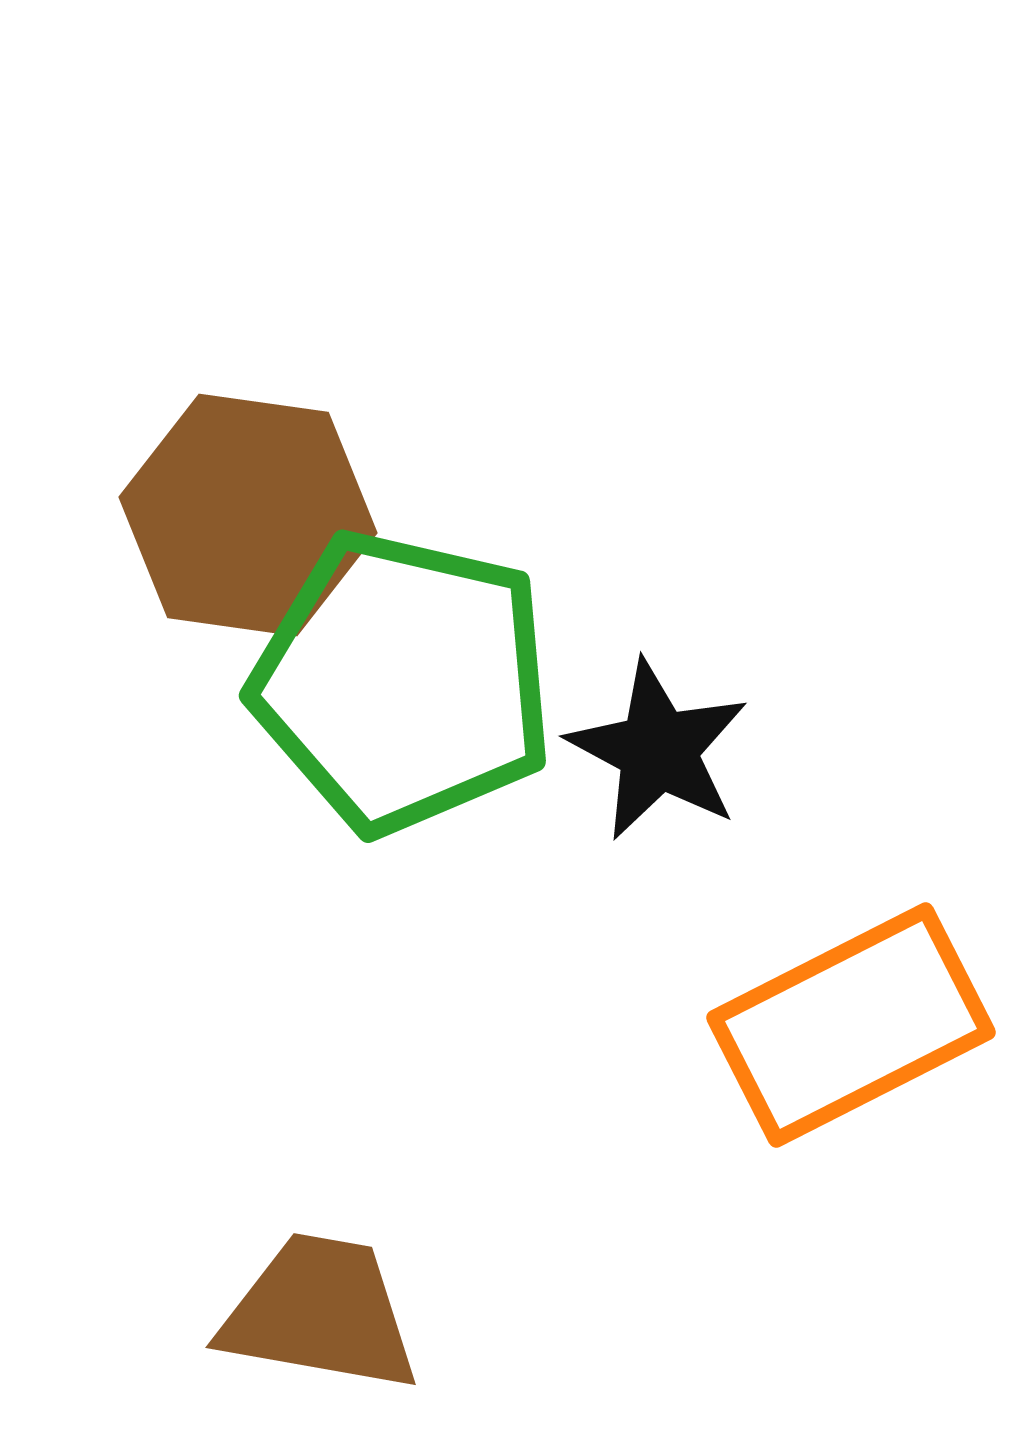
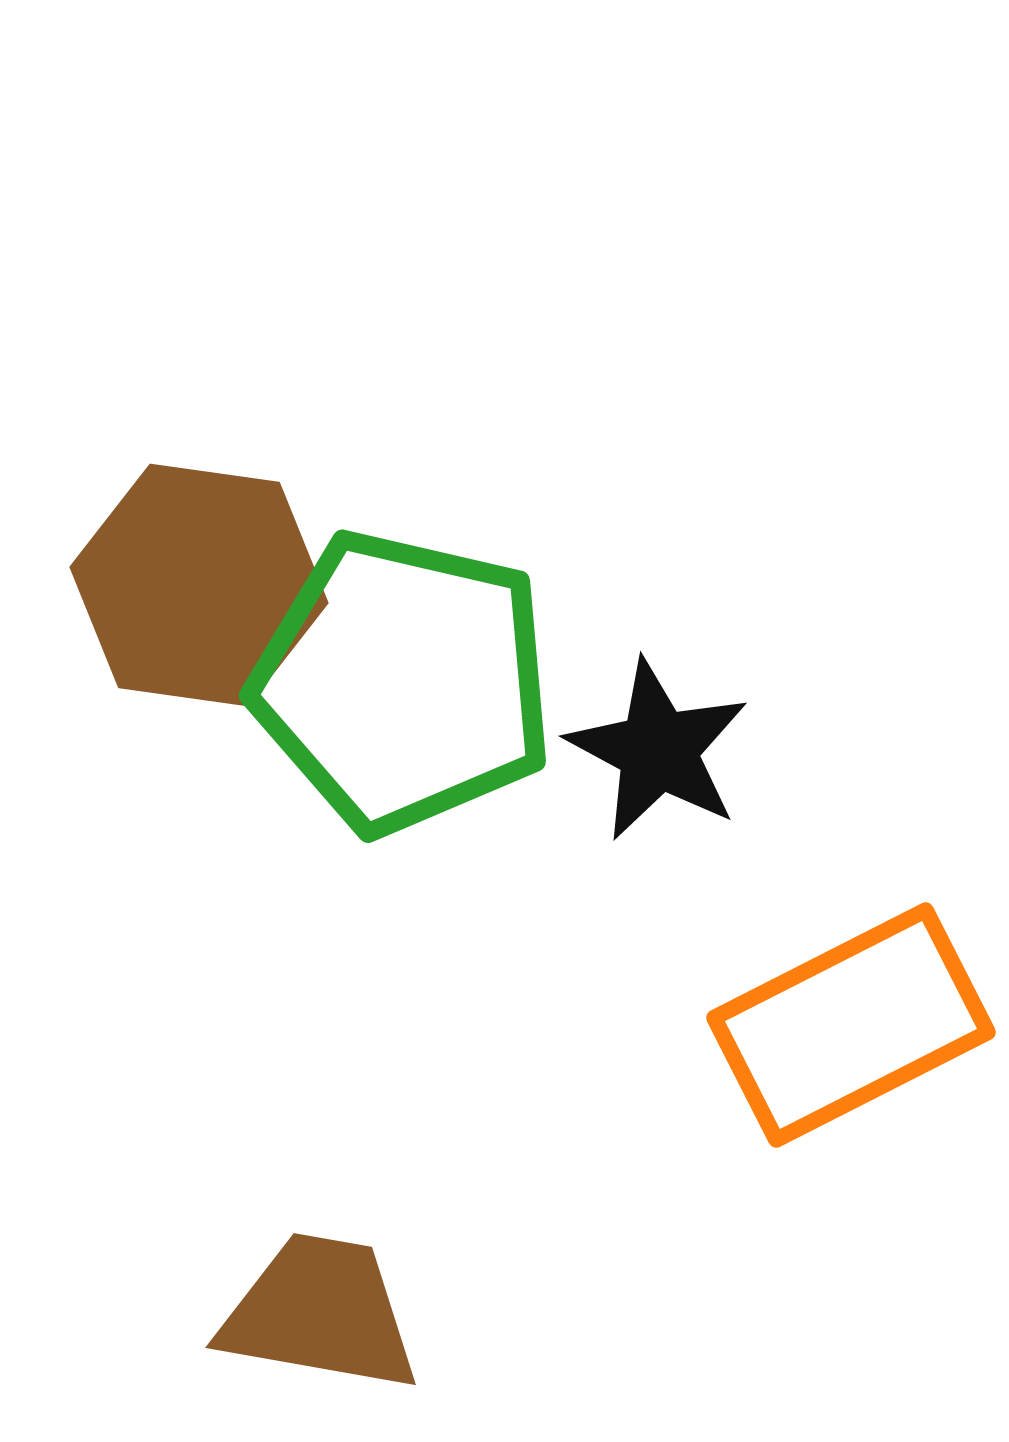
brown hexagon: moved 49 px left, 70 px down
